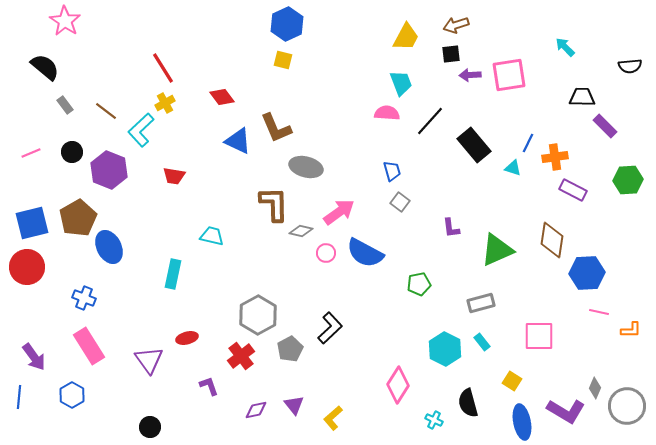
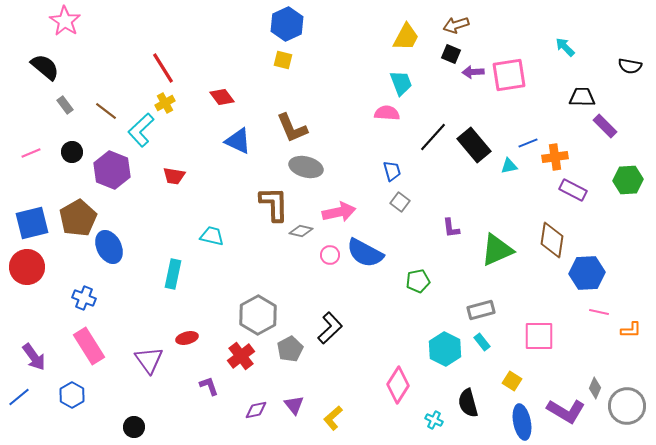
black square at (451, 54): rotated 30 degrees clockwise
black semicircle at (630, 66): rotated 15 degrees clockwise
purple arrow at (470, 75): moved 3 px right, 3 px up
black line at (430, 121): moved 3 px right, 16 px down
brown L-shape at (276, 128): moved 16 px right
blue line at (528, 143): rotated 42 degrees clockwise
cyan triangle at (513, 168): moved 4 px left, 2 px up; rotated 30 degrees counterclockwise
purple hexagon at (109, 170): moved 3 px right
pink arrow at (339, 212): rotated 24 degrees clockwise
pink circle at (326, 253): moved 4 px right, 2 px down
green pentagon at (419, 284): moved 1 px left, 3 px up
gray rectangle at (481, 303): moved 7 px down
blue line at (19, 397): rotated 45 degrees clockwise
black circle at (150, 427): moved 16 px left
